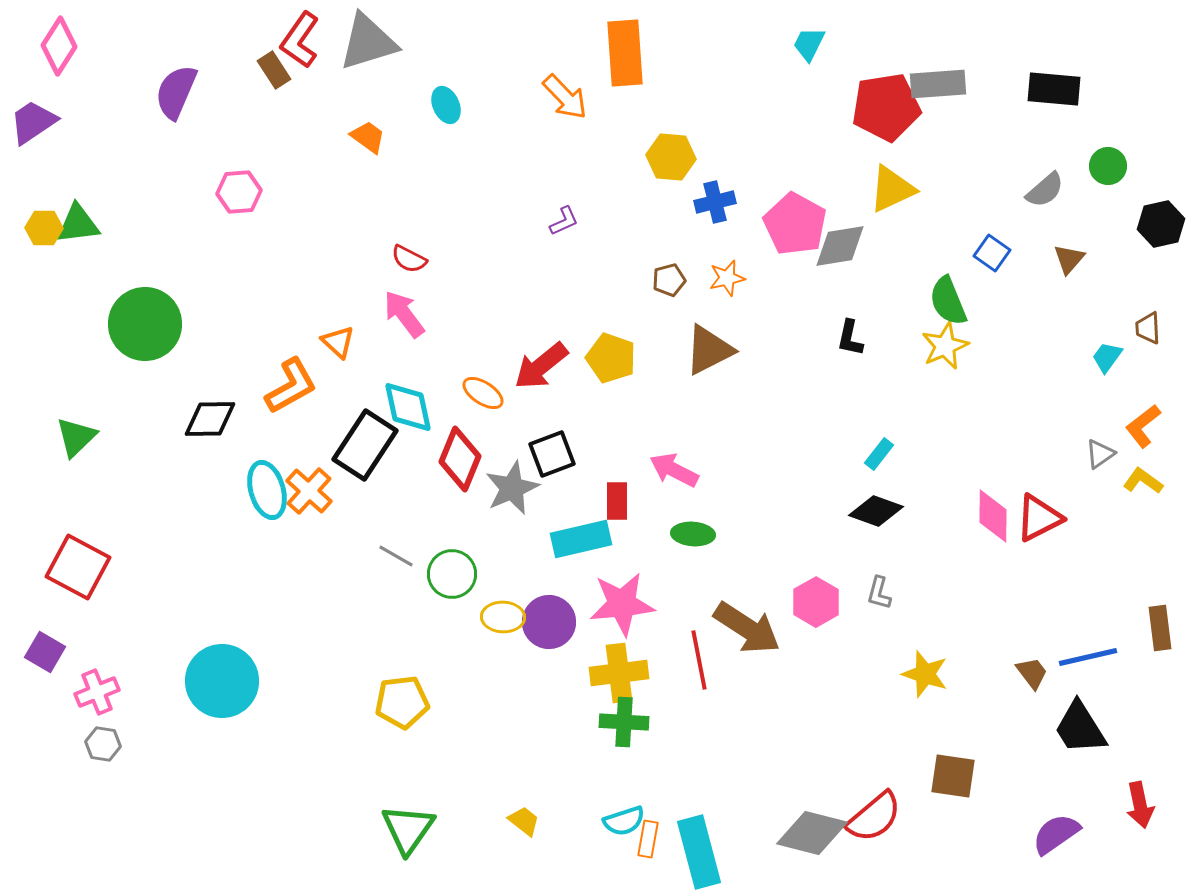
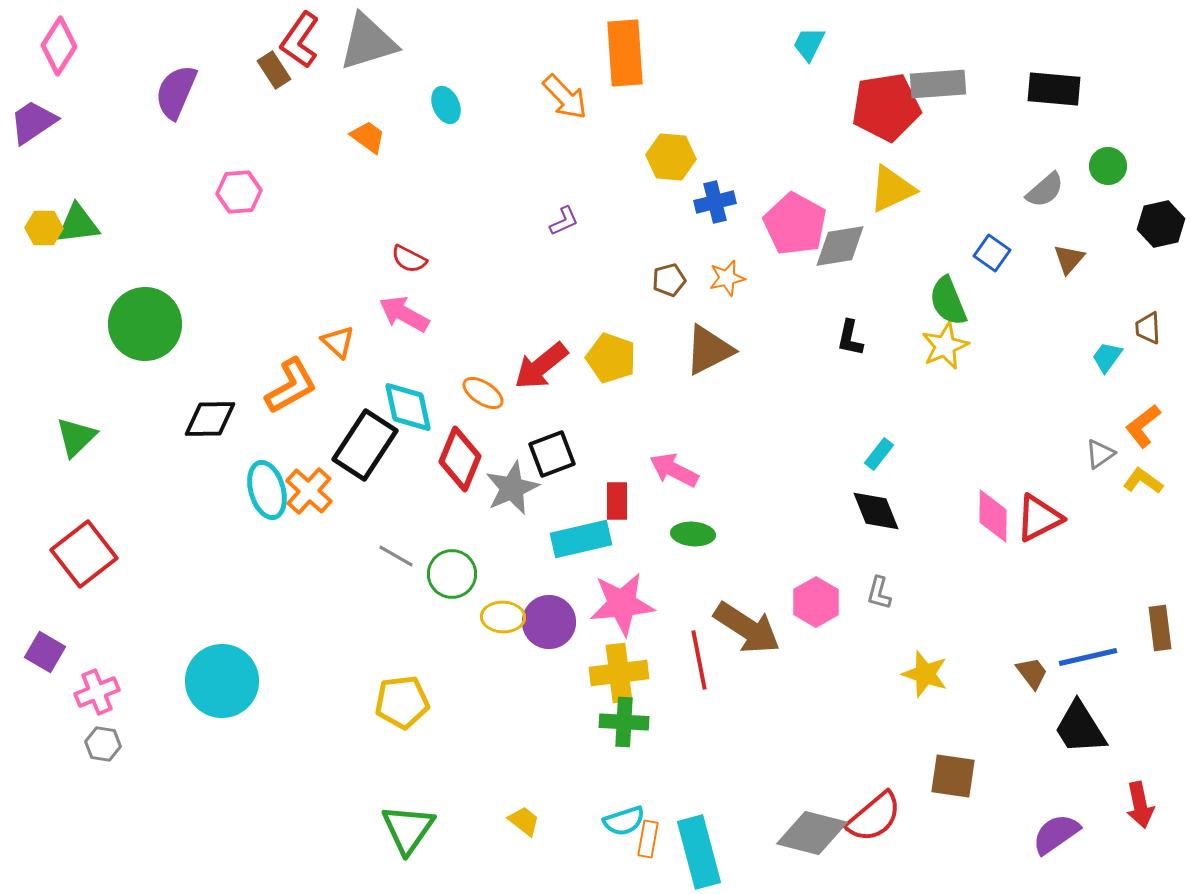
pink arrow at (404, 314): rotated 24 degrees counterclockwise
black diamond at (876, 511): rotated 48 degrees clockwise
red square at (78, 567): moved 6 px right, 13 px up; rotated 24 degrees clockwise
